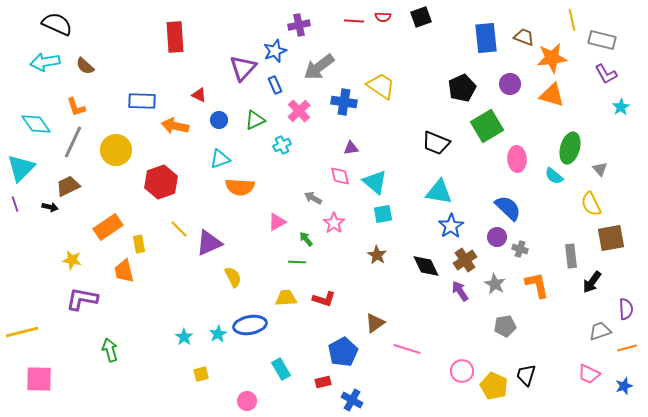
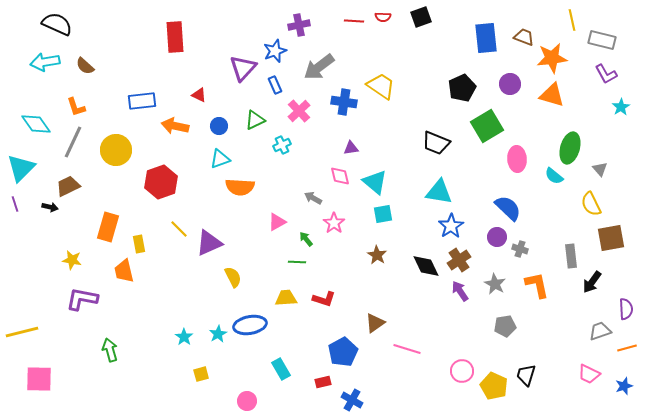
blue rectangle at (142, 101): rotated 8 degrees counterclockwise
blue circle at (219, 120): moved 6 px down
orange rectangle at (108, 227): rotated 40 degrees counterclockwise
brown cross at (465, 260): moved 6 px left
